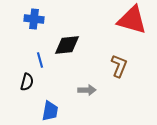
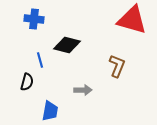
black diamond: rotated 20 degrees clockwise
brown L-shape: moved 2 px left
gray arrow: moved 4 px left
